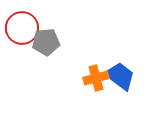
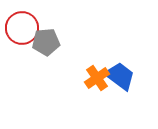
orange cross: moved 1 px right; rotated 20 degrees counterclockwise
